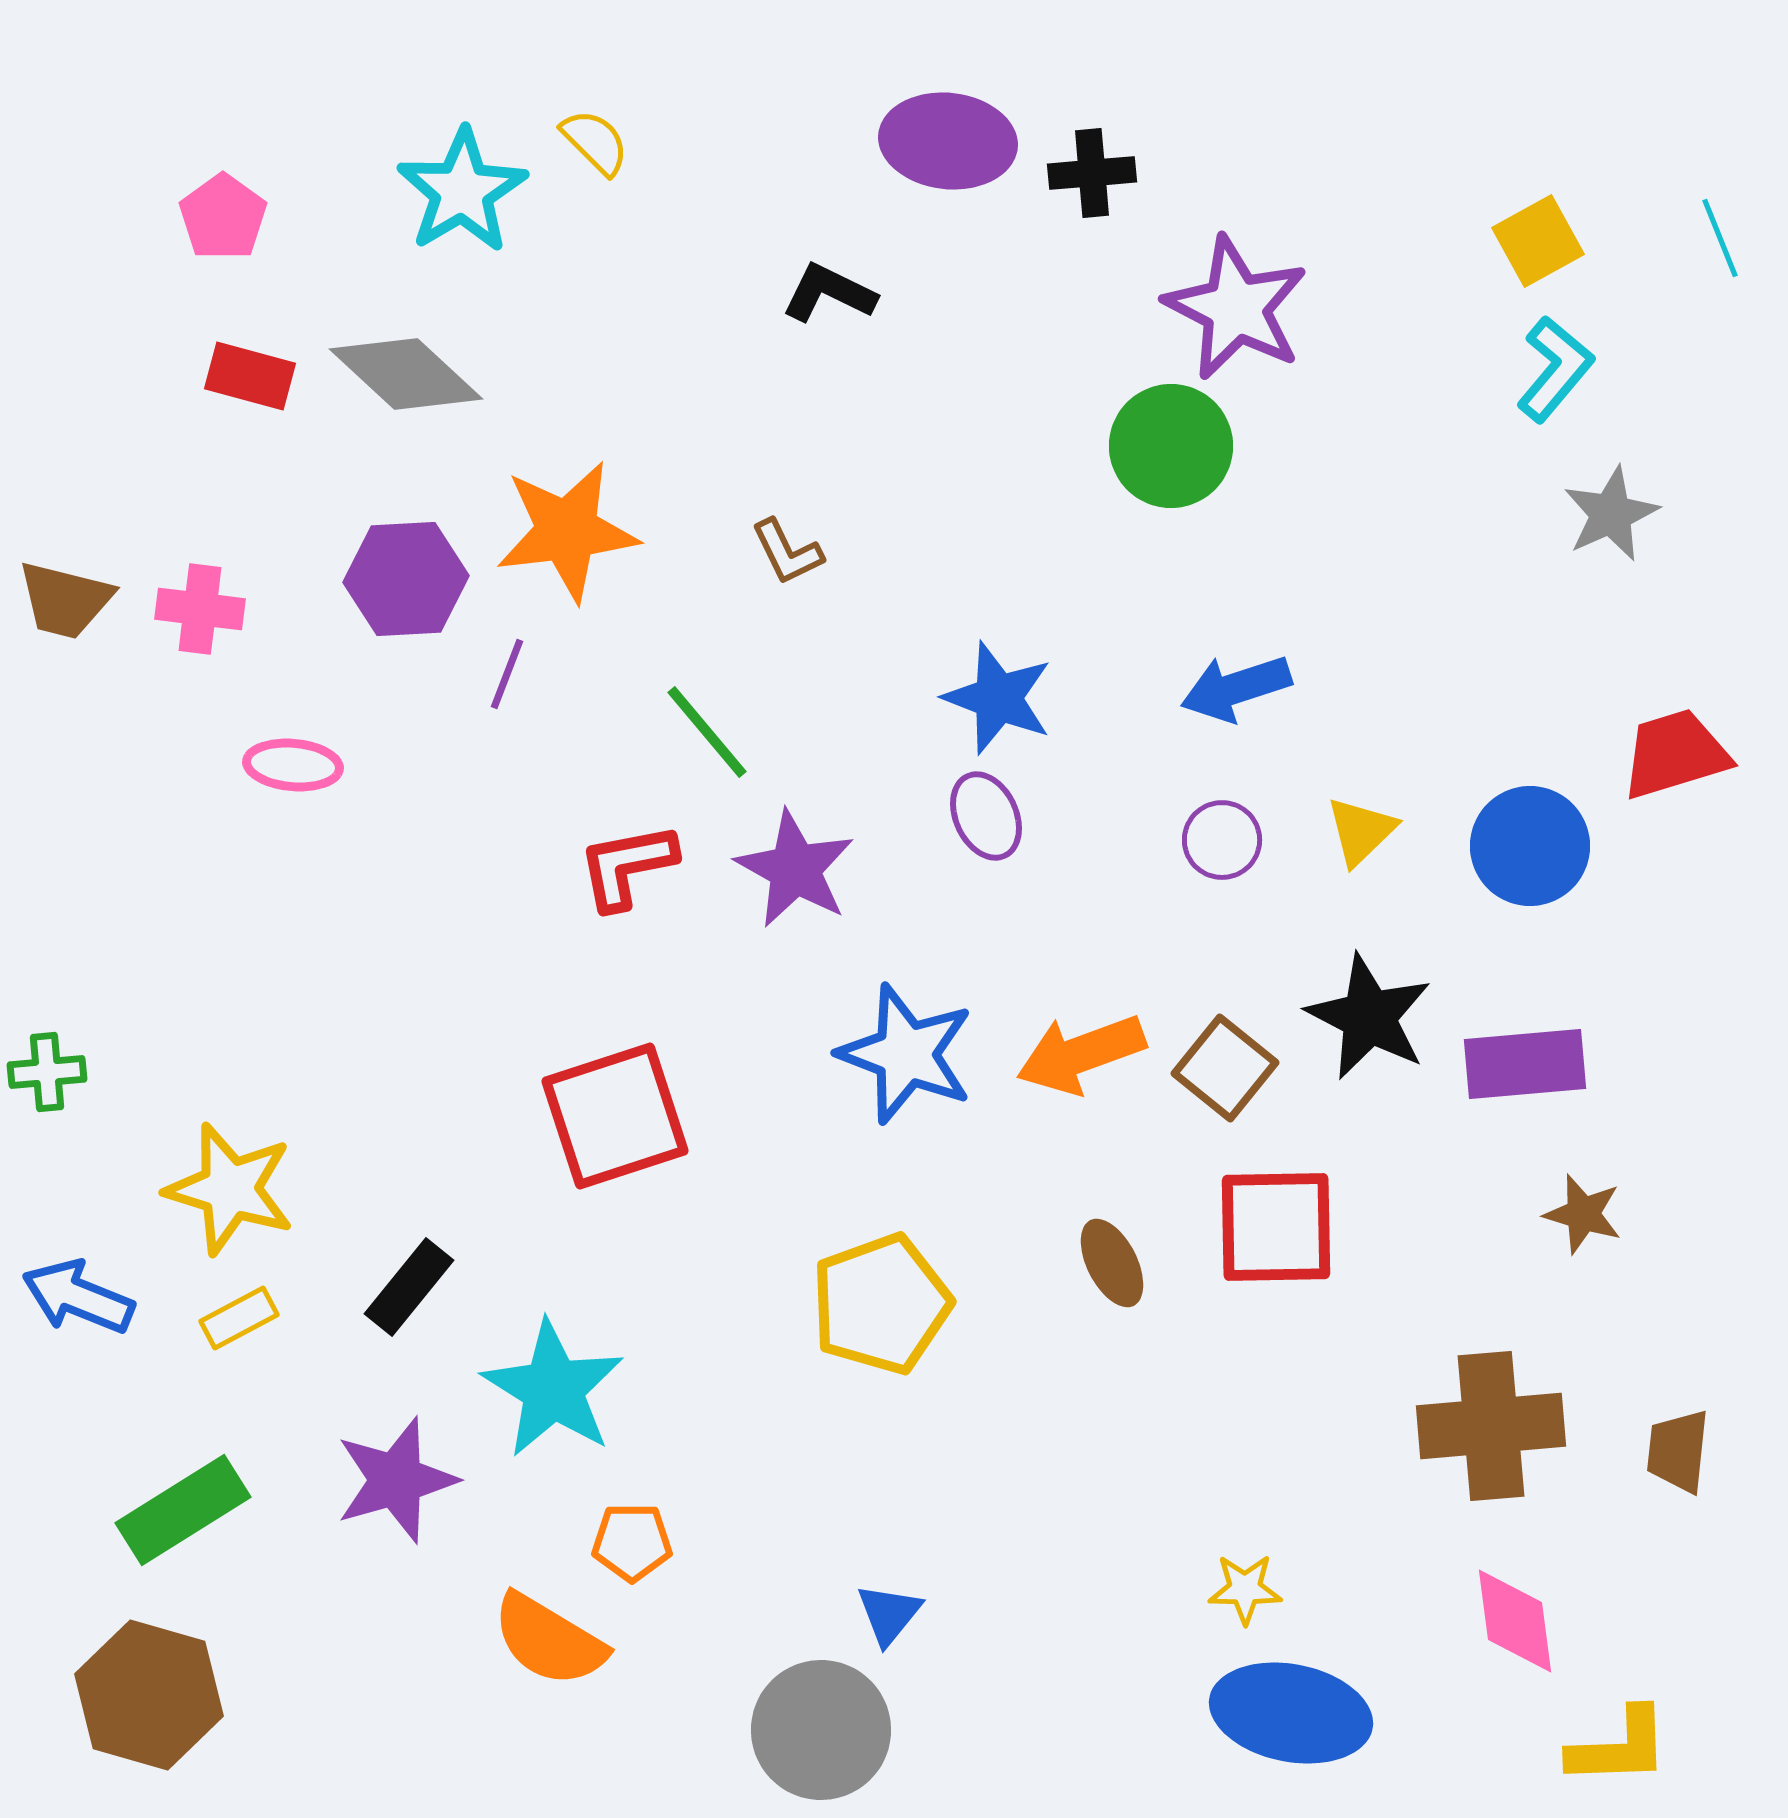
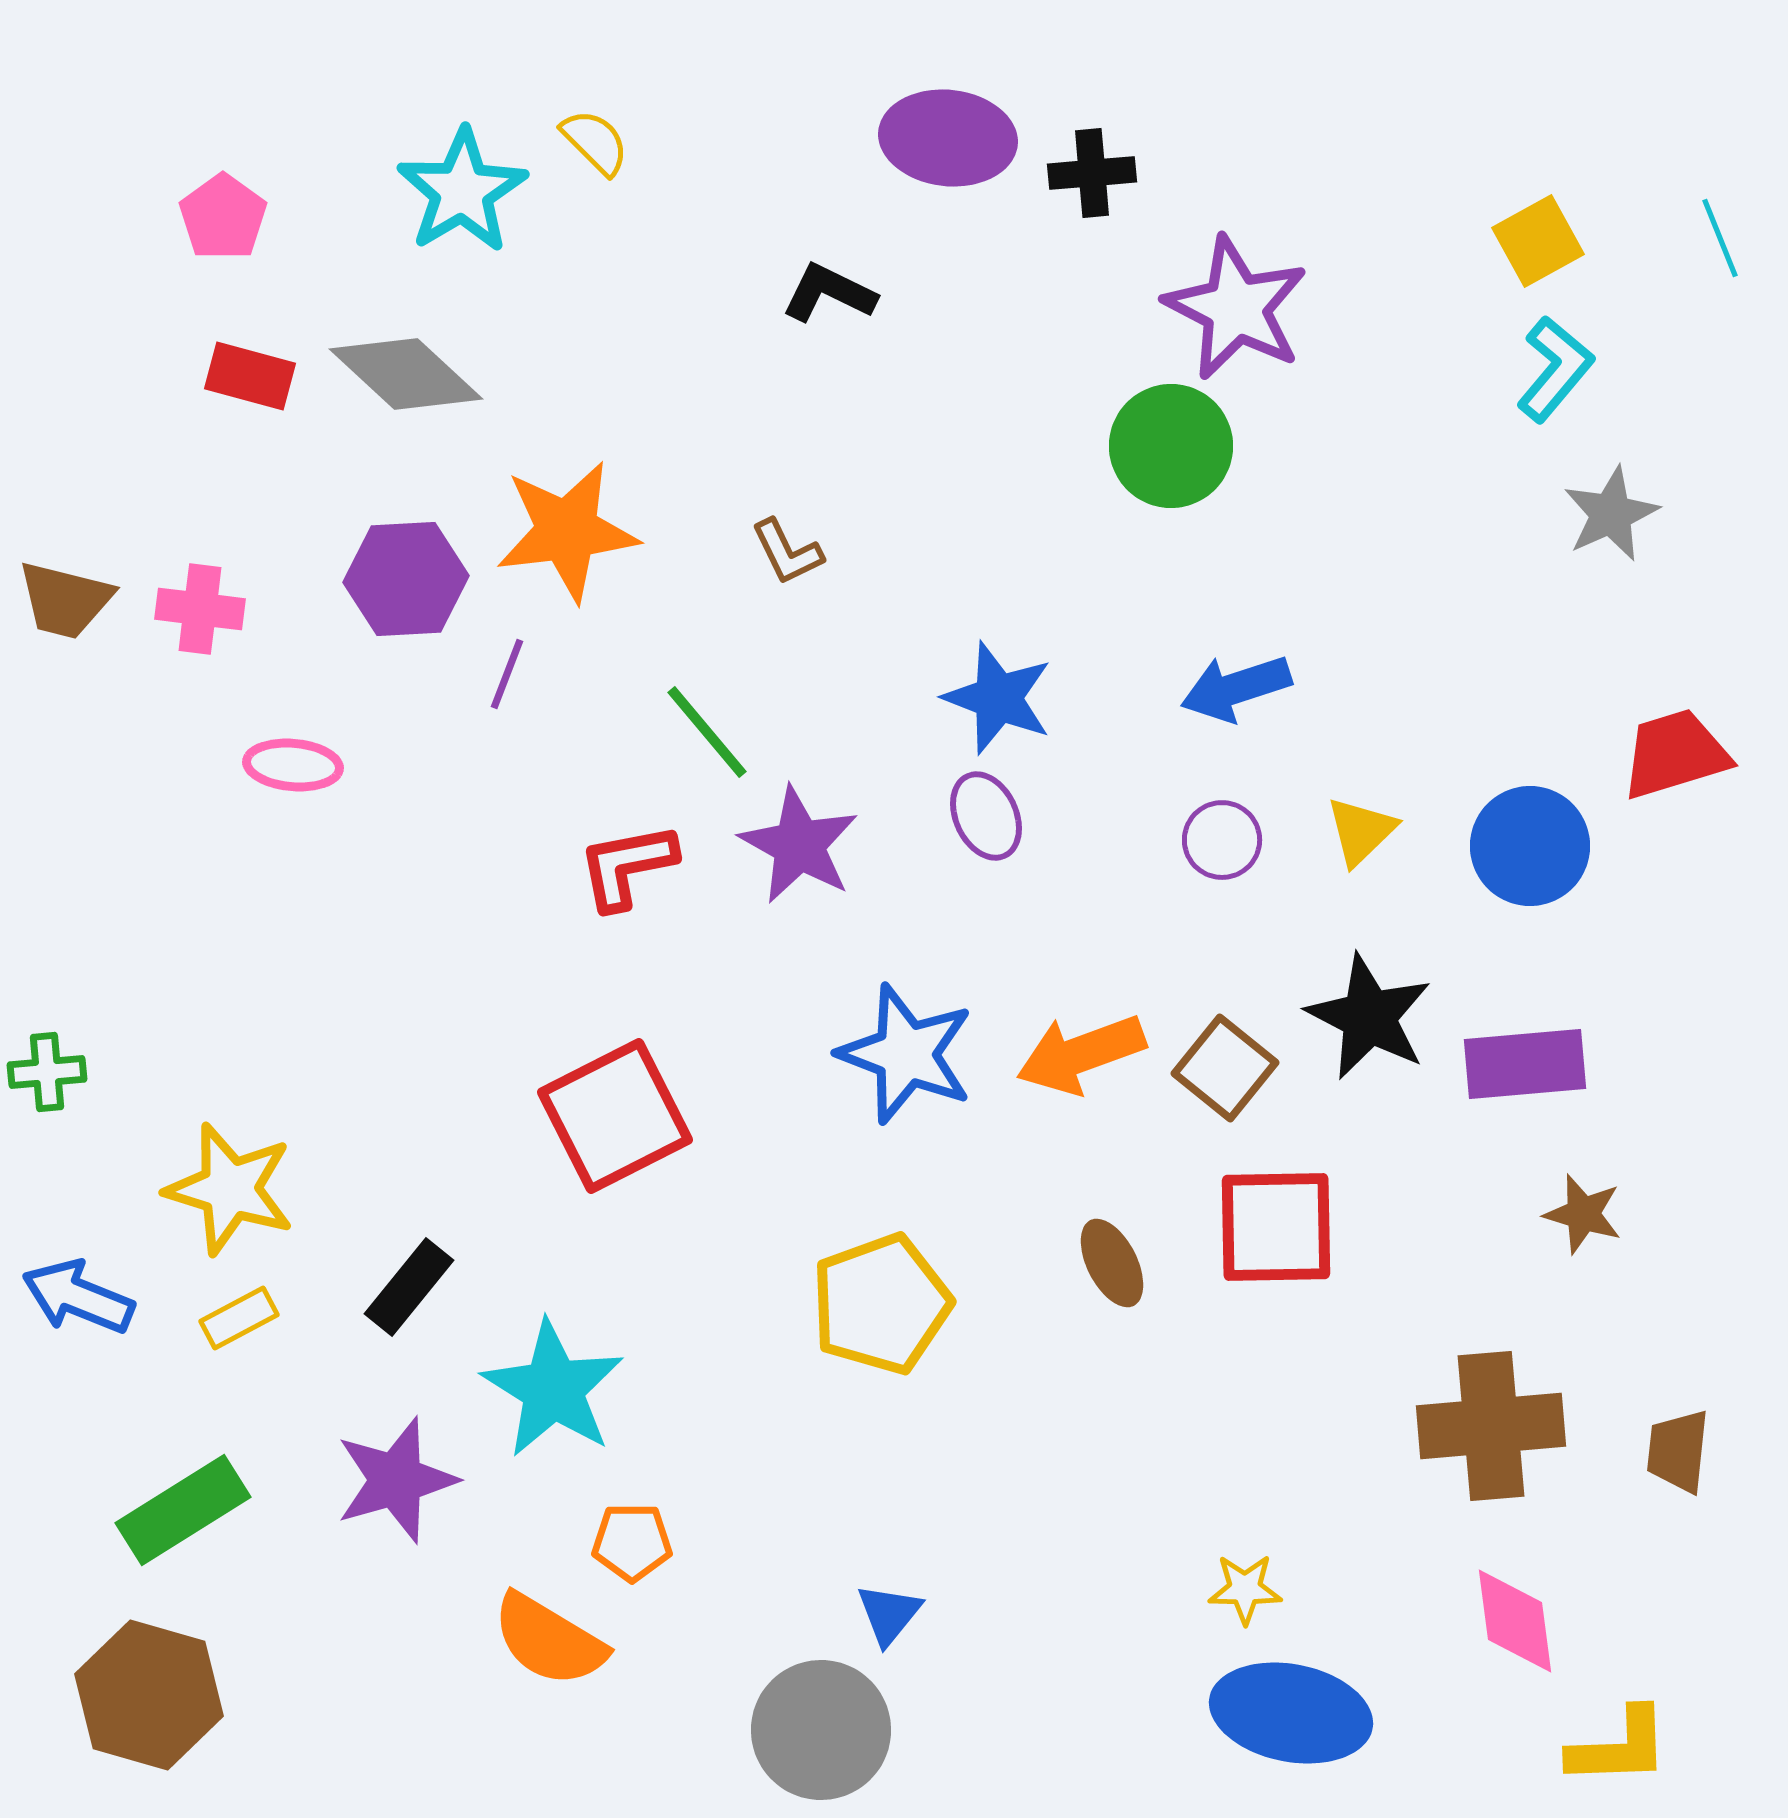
purple ellipse at (948, 141): moved 3 px up
purple star at (795, 869): moved 4 px right, 24 px up
red square at (615, 1116): rotated 9 degrees counterclockwise
